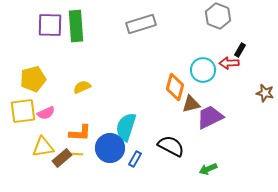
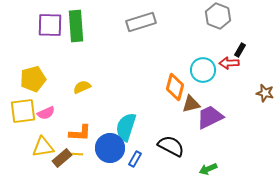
gray rectangle: moved 2 px up
